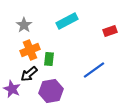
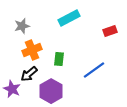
cyan rectangle: moved 2 px right, 3 px up
gray star: moved 2 px left, 1 px down; rotated 21 degrees clockwise
orange cross: moved 2 px right
green rectangle: moved 10 px right
purple hexagon: rotated 20 degrees counterclockwise
